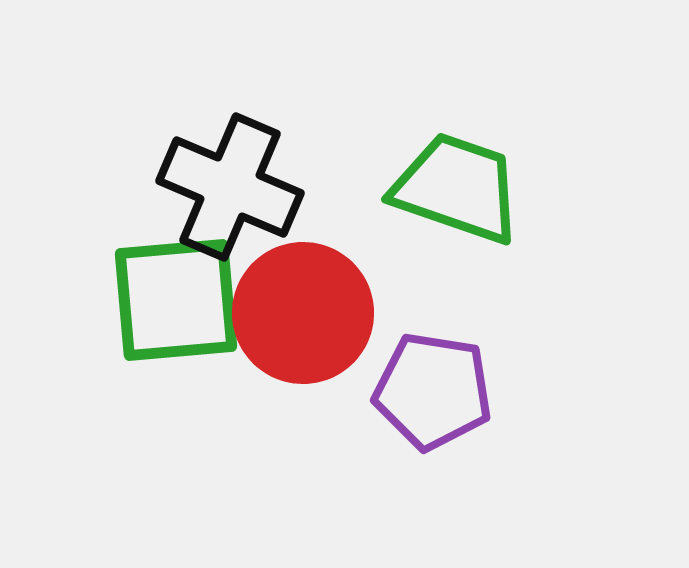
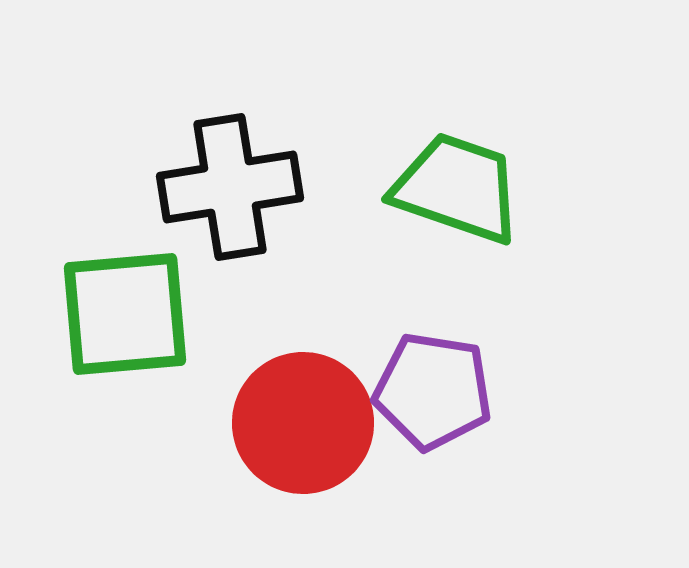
black cross: rotated 32 degrees counterclockwise
green square: moved 51 px left, 14 px down
red circle: moved 110 px down
